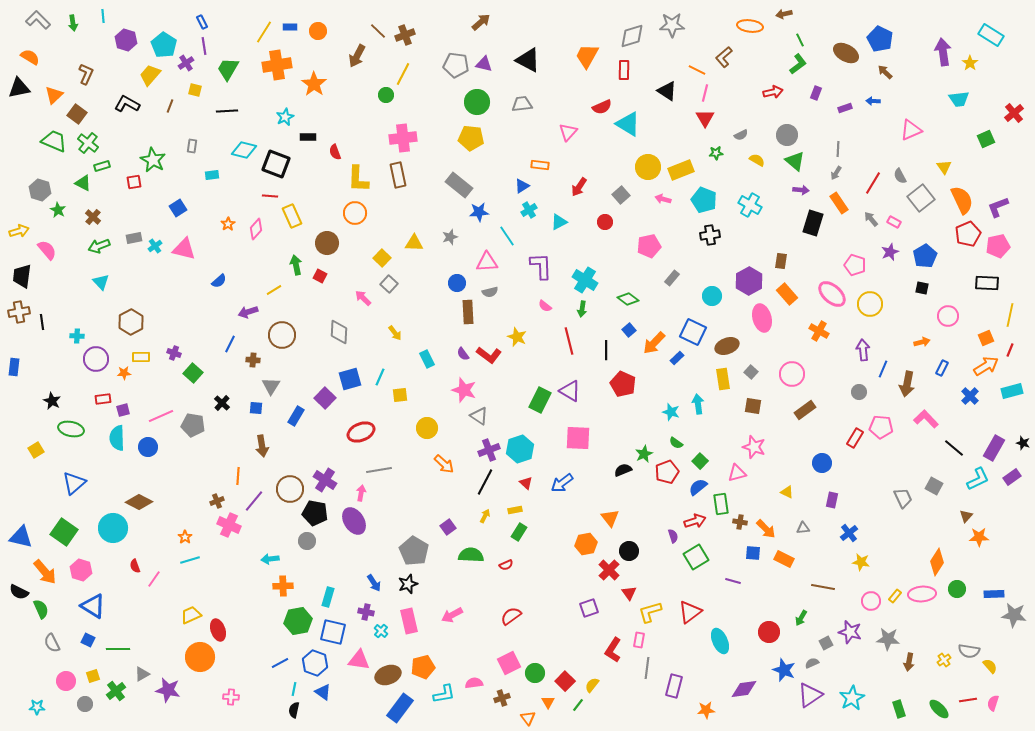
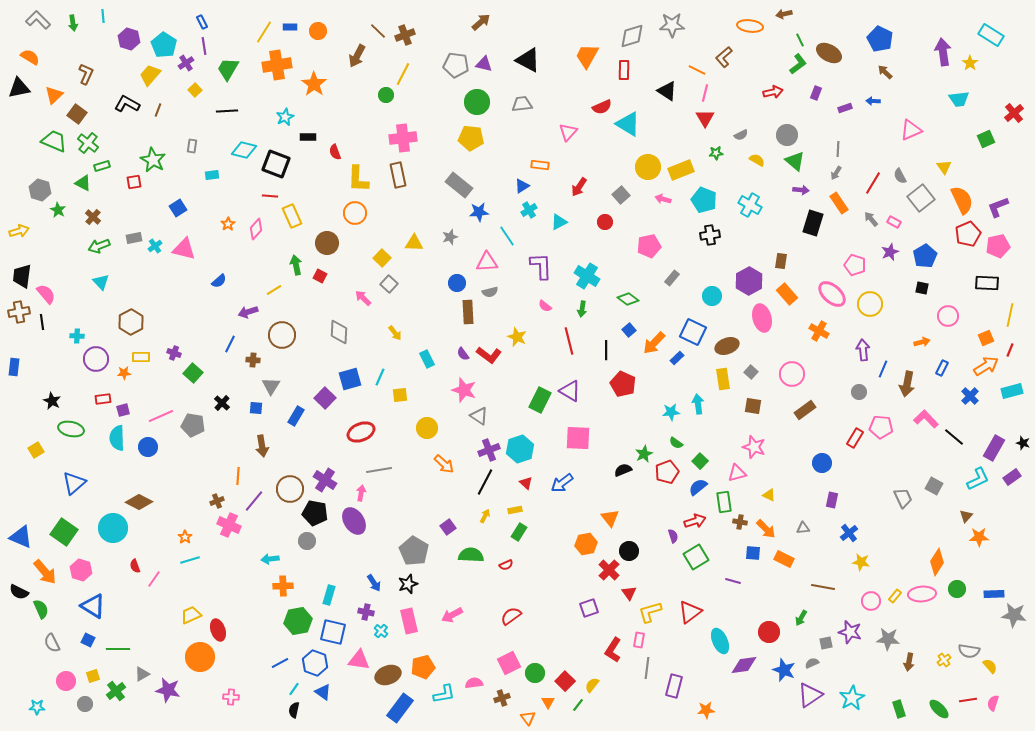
purple hexagon at (126, 40): moved 3 px right, 1 px up
brown ellipse at (846, 53): moved 17 px left
yellow square at (195, 90): rotated 32 degrees clockwise
brown line at (170, 106): moved 12 px left, 4 px down
pink semicircle at (47, 250): moved 1 px left, 44 px down
cyan cross at (585, 280): moved 2 px right, 4 px up
cyan star at (671, 412): rotated 24 degrees counterclockwise
black line at (954, 448): moved 11 px up
yellow triangle at (787, 492): moved 18 px left, 3 px down
green rectangle at (721, 504): moved 3 px right, 2 px up
blue triangle at (21, 537): rotated 10 degrees clockwise
cyan rectangle at (328, 597): moved 1 px right, 2 px up
gray square at (826, 643): rotated 16 degrees clockwise
cyan line at (294, 689): rotated 24 degrees clockwise
purple diamond at (744, 689): moved 24 px up
